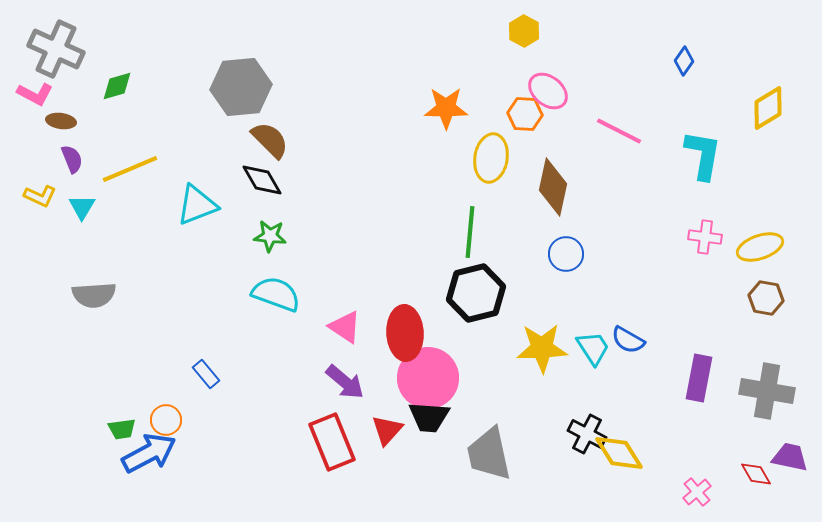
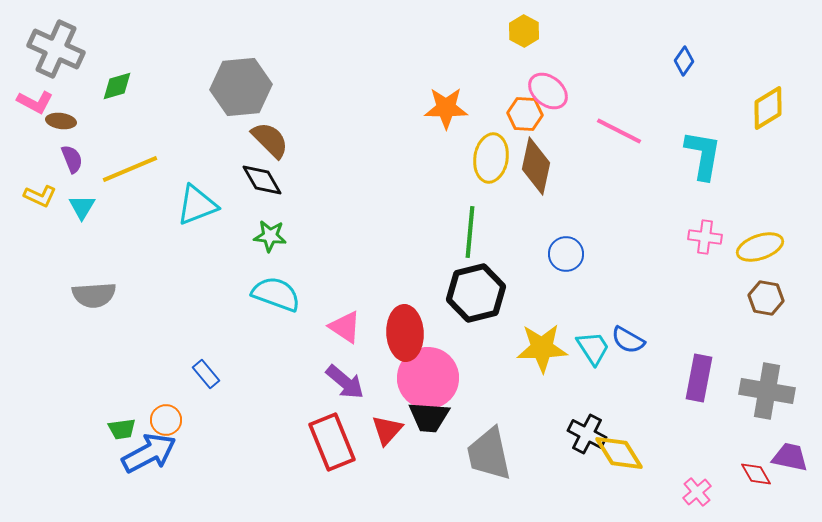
pink L-shape at (35, 94): moved 8 px down
brown diamond at (553, 187): moved 17 px left, 21 px up
